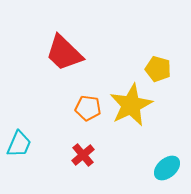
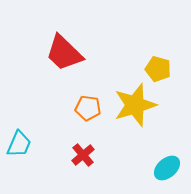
yellow star: moved 4 px right; rotated 9 degrees clockwise
